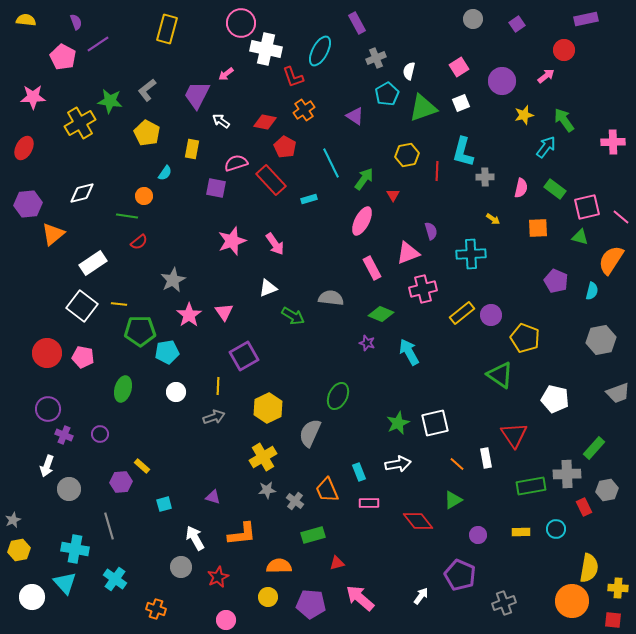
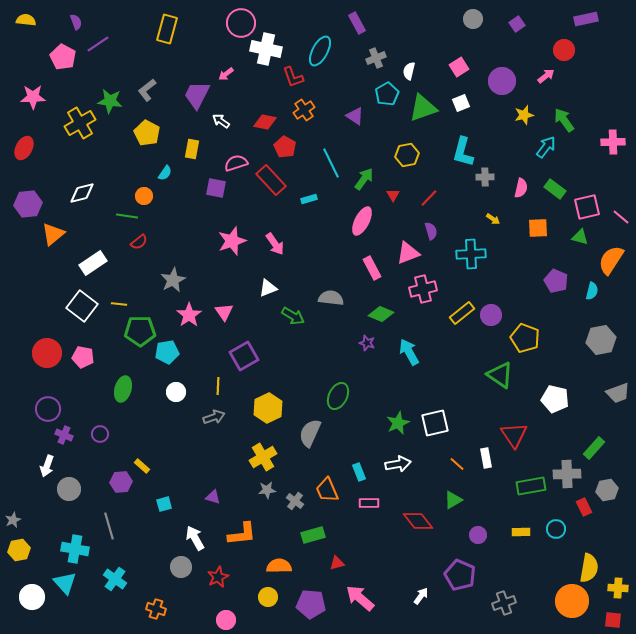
red line at (437, 171): moved 8 px left, 27 px down; rotated 42 degrees clockwise
